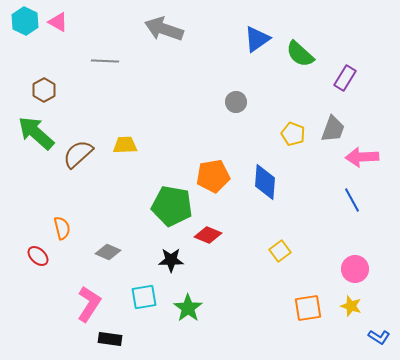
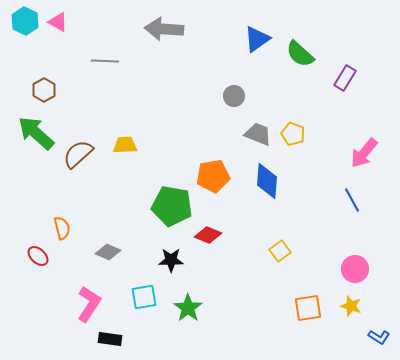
gray arrow: rotated 15 degrees counterclockwise
gray circle: moved 2 px left, 6 px up
gray trapezoid: moved 75 px left, 5 px down; rotated 88 degrees counterclockwise
pink arrow: moved 2 px right, 4 px up; rotated 48 degrees counterclockwise
blue diamond: moved 2 px right, 1 px up
